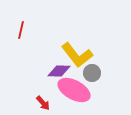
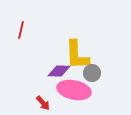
yellow L-shape: rotated 36 degrees clockwise
pink ellipse: rotated 16 degrees counterclockwise
